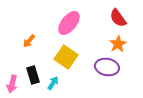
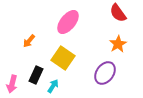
red semicircle: moved 5 px up
pink ellipse: moved 1 px left, 1 px up
yellow square: moved 3 px left, 1 px down
purple ellipse: moved 2 px left, 6 px down; rotated 65 degrees counterclockwise
black rectangle: moved 3 px right; rotated 42 degrees clockwise
cyan arrow: moved 3 px down
